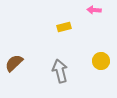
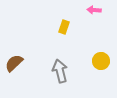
yellow rectangle: rotated 56 degrees counterclockwise
